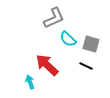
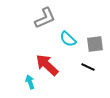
gray L-shape: moved 9 px left
gray square: moved 4 px right; rotated 24 degrees counterclockwise
black line: moved 2 px right, 1 px down
